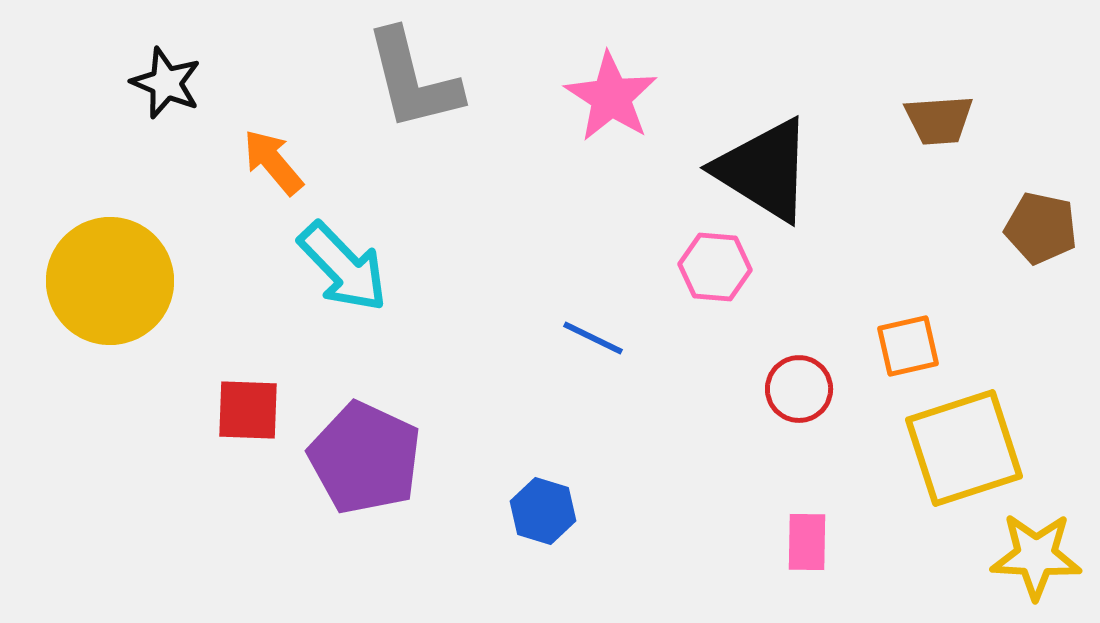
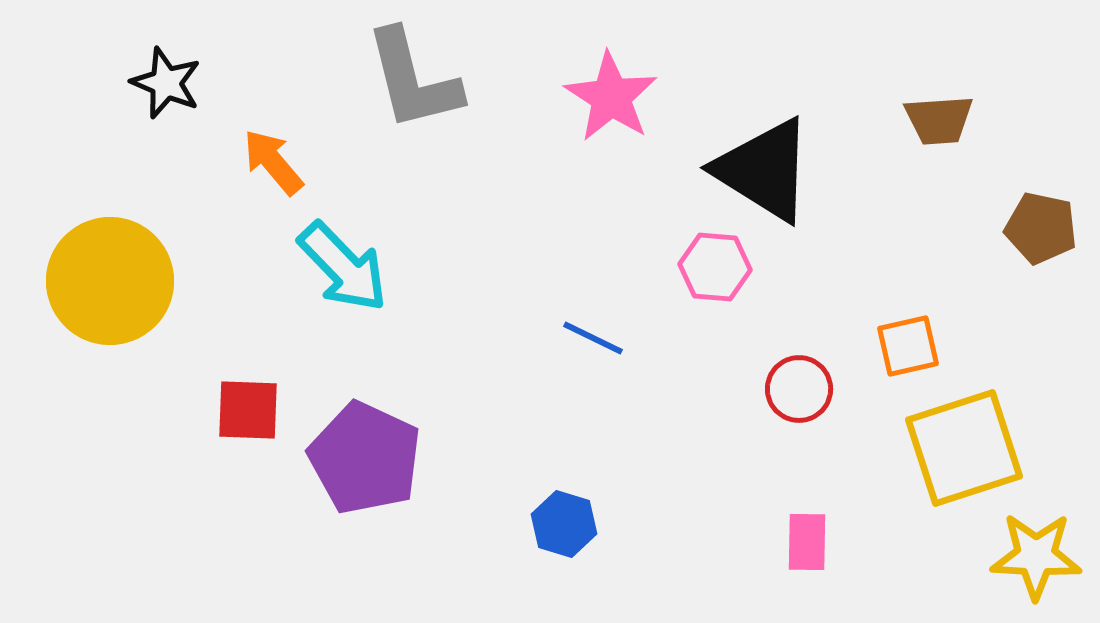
blue hexagon: moved 21 px right, 13 px down
